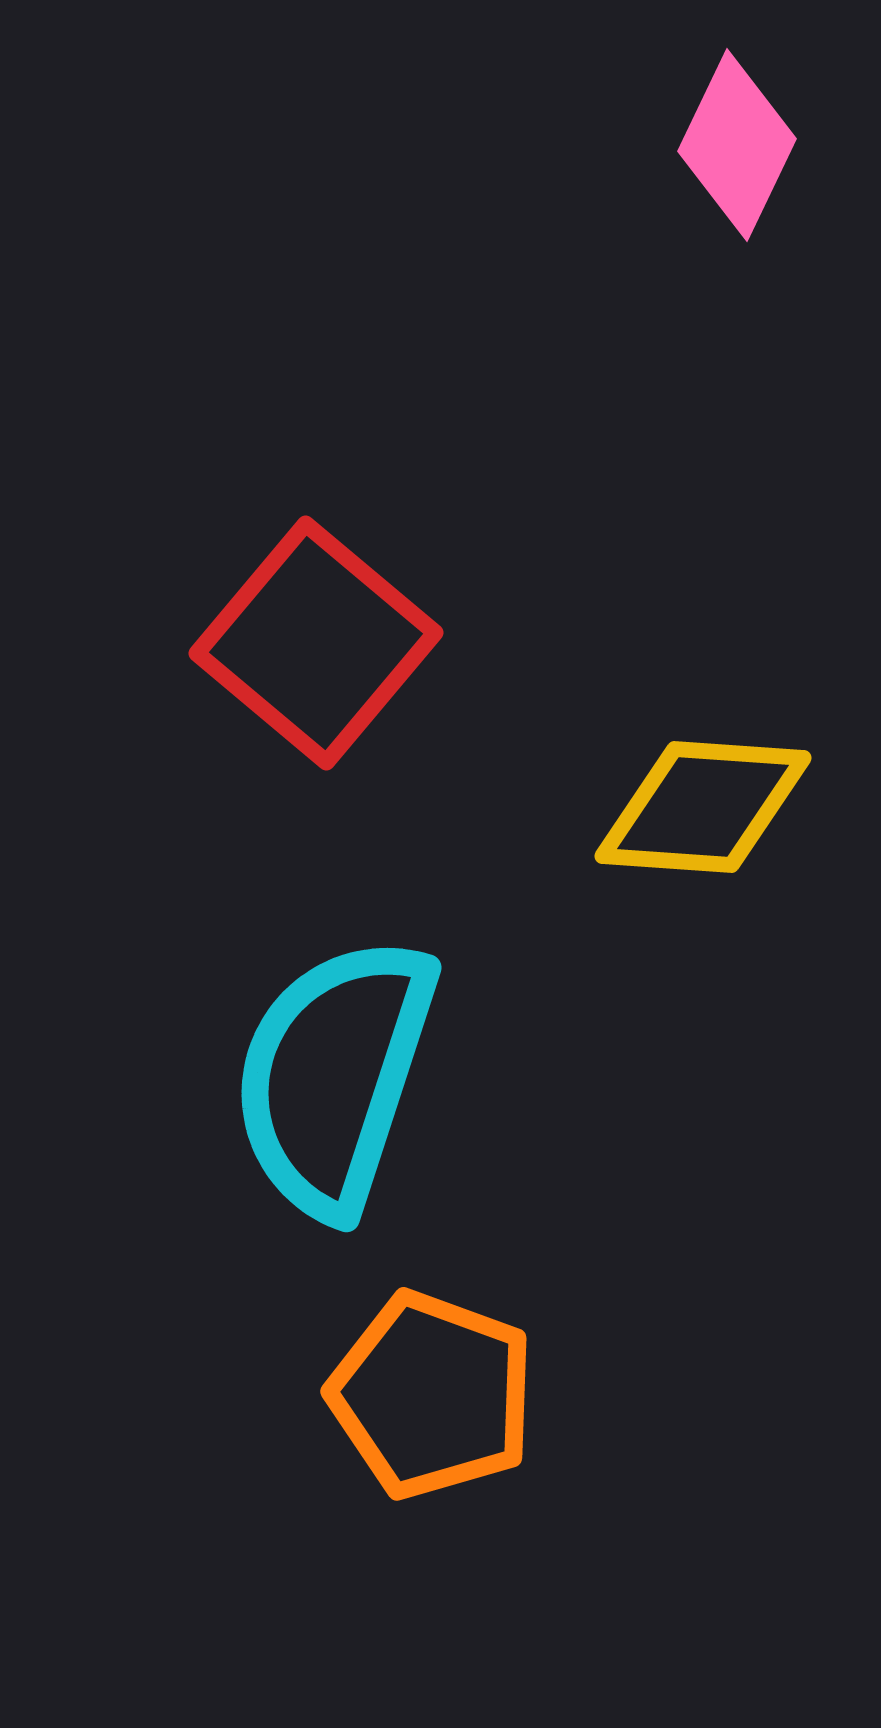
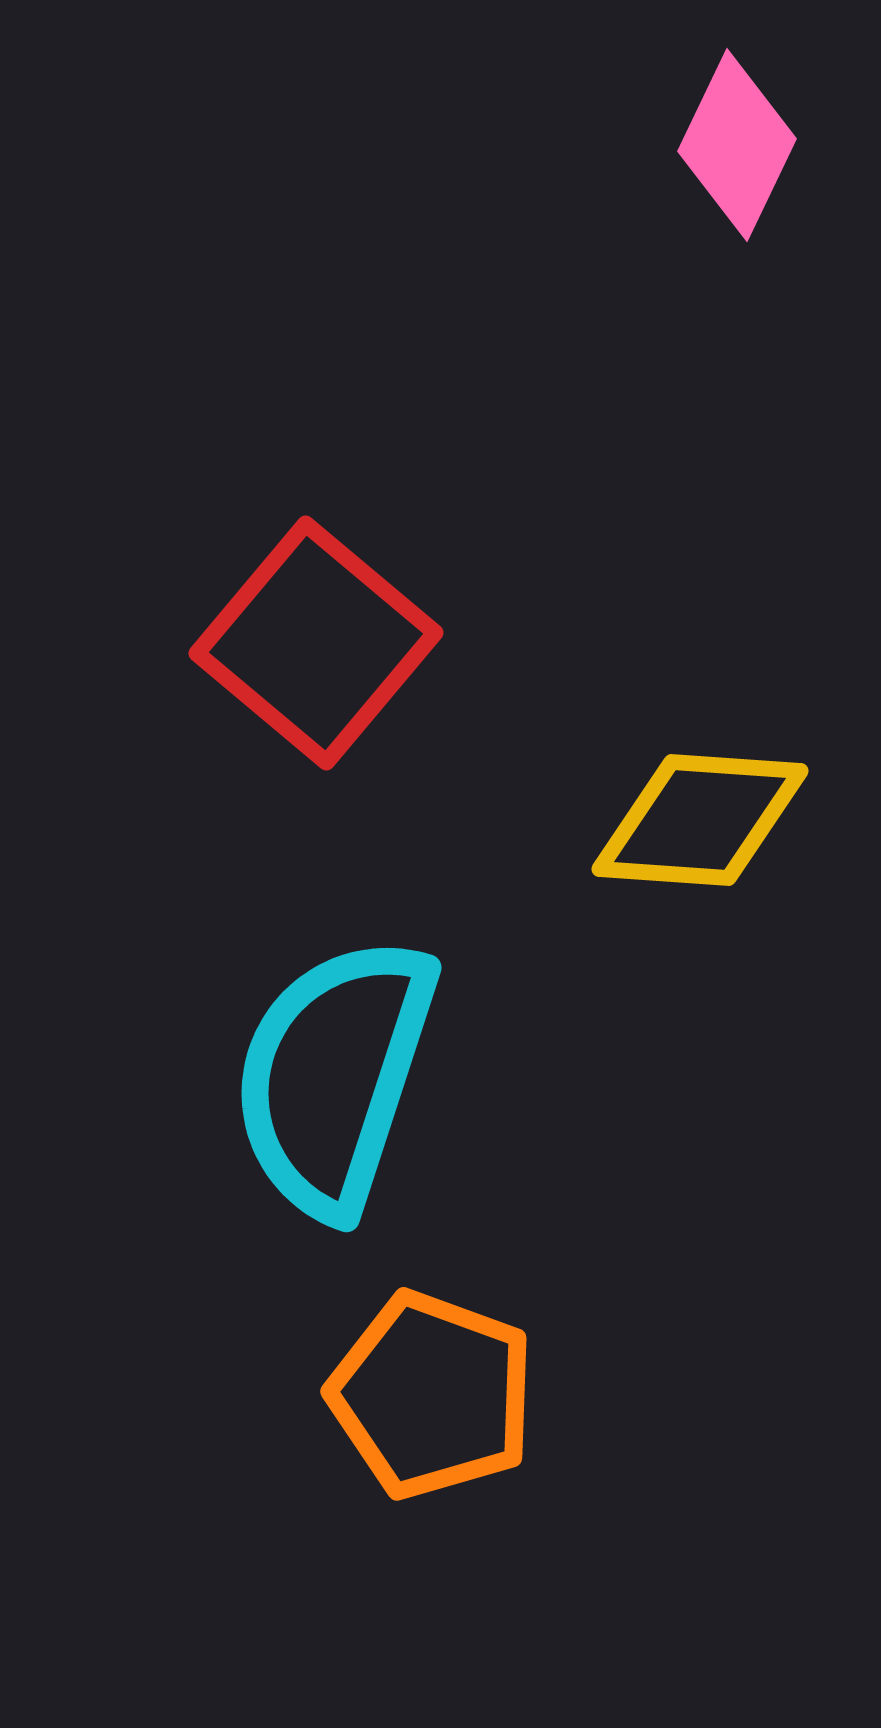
yellow diamond: moved 3 px left, 13 px down
